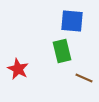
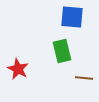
blue square: moved 4 px up
brown line: rotated 18 degrees counterclockwise
